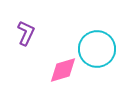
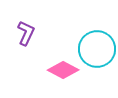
pink diamond: rotated 44 degrees clockwise
